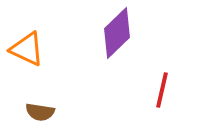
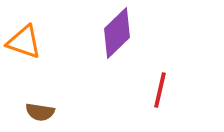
orange triangle: moved 3 px left, 7 px up; rotated 6 degrees counterclockwise
red line: moved 2 px left
